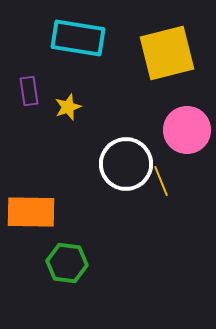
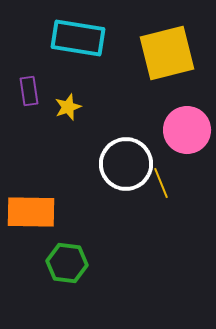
yellow line: moved 2 px down
